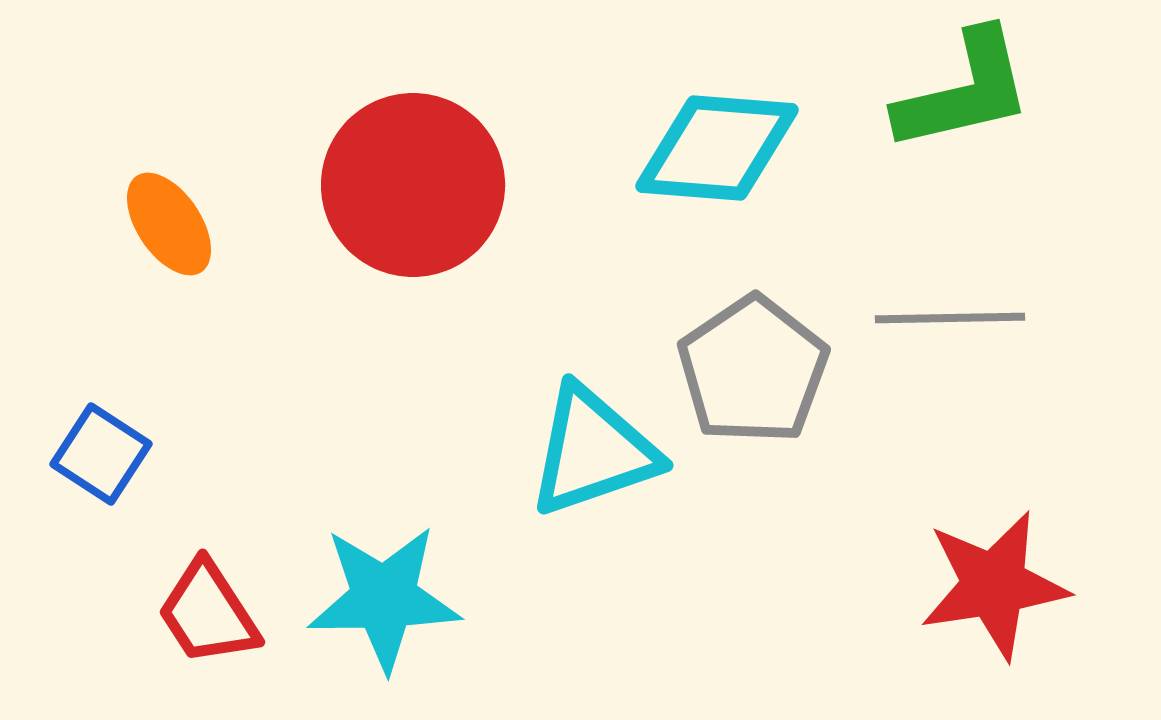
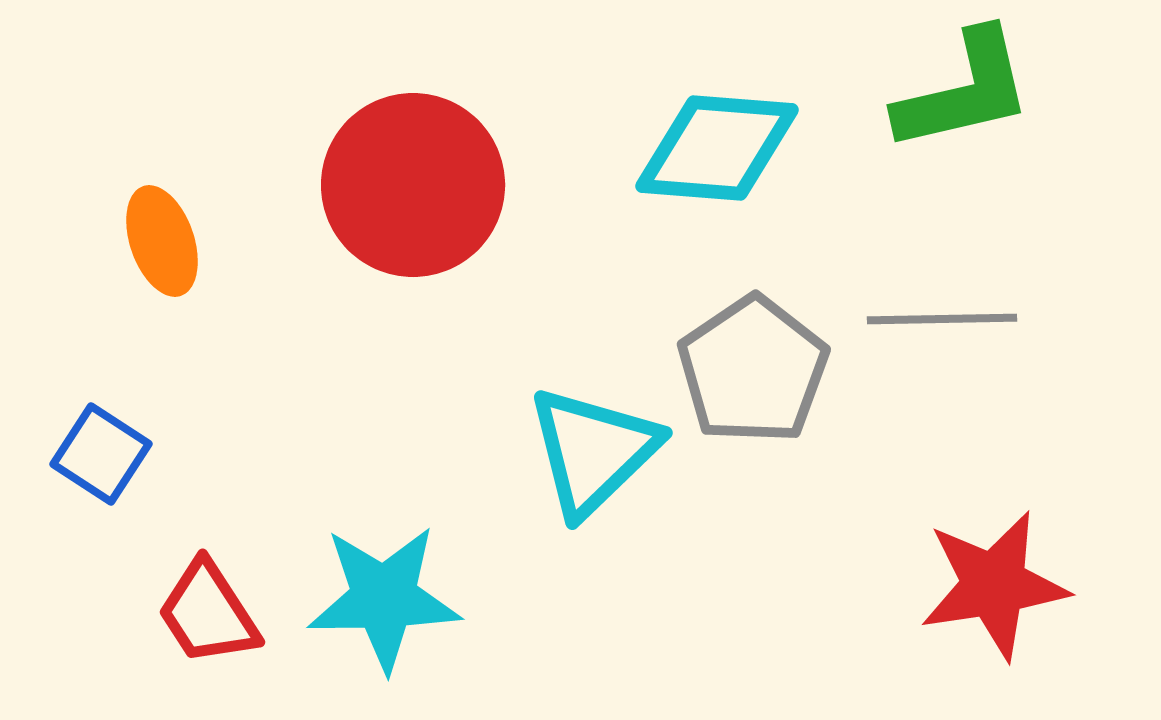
orange ellipse: moved 7 px left, 17 px down; rotated 15 degrees clockwise
gray line: moved 8 px left, 1 px down
cyan triangle: rotated 25 degrees counterclockwise
